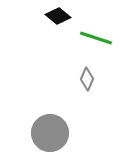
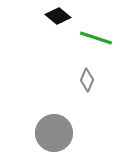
gray diamond: moved 1 px down
gray circle: moved 4 px right
